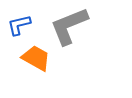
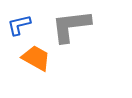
gray L-shape: moved 2 px right; rotated 15 degrees clockwise
